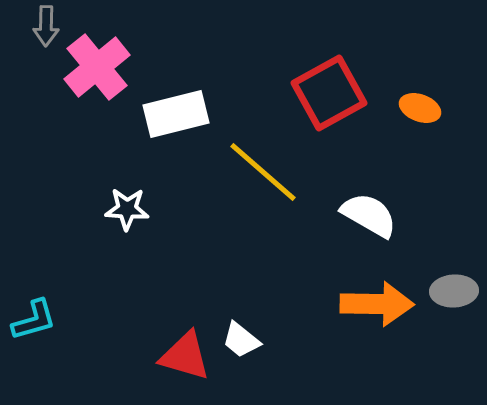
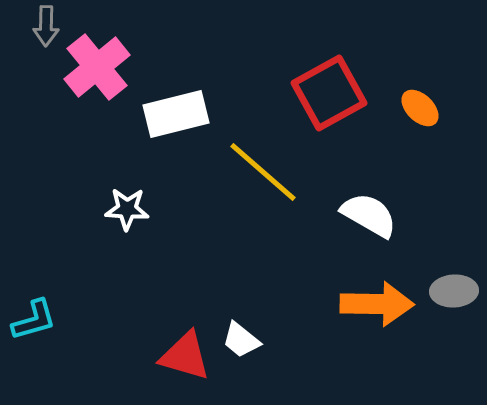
orange ellipse: rotated 24 degrees clockwise
